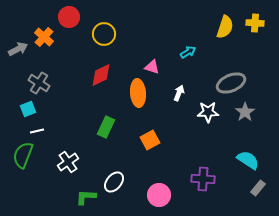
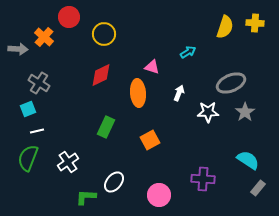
gray arrow: rotated 30 degrees clockwise
green semicircle: moved 5 px right, 3 px down
